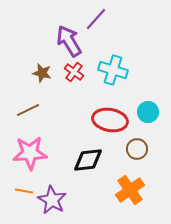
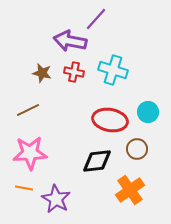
purple arrow: moved 1 px right; rotated 48 degrees counterclockwise
red cross: rotated 24 degrees counterclockwise
black diamond: moved 9 px right, 1 px down
orange line: moved 3 px up
purple star: moved 4 px right, 1 px up
